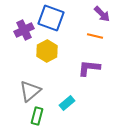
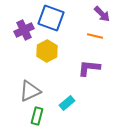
gray triangle: rotated 15 degrees clockwise
